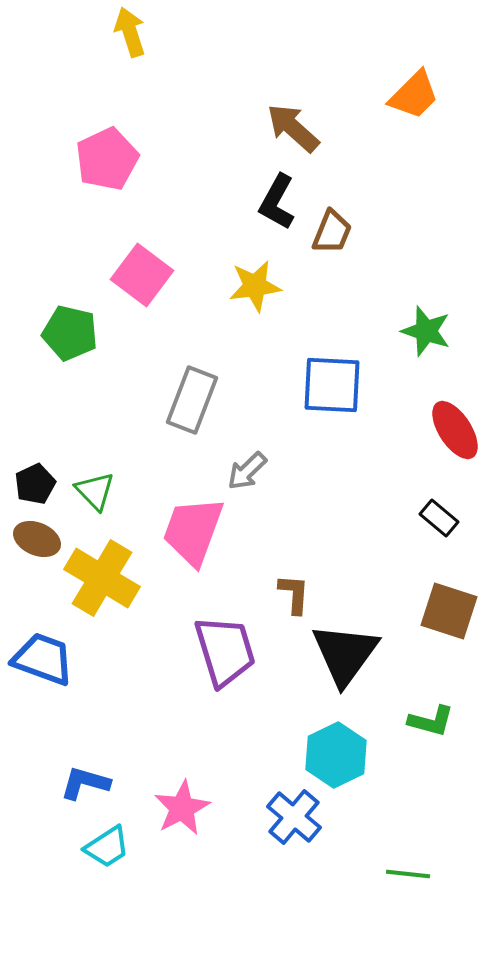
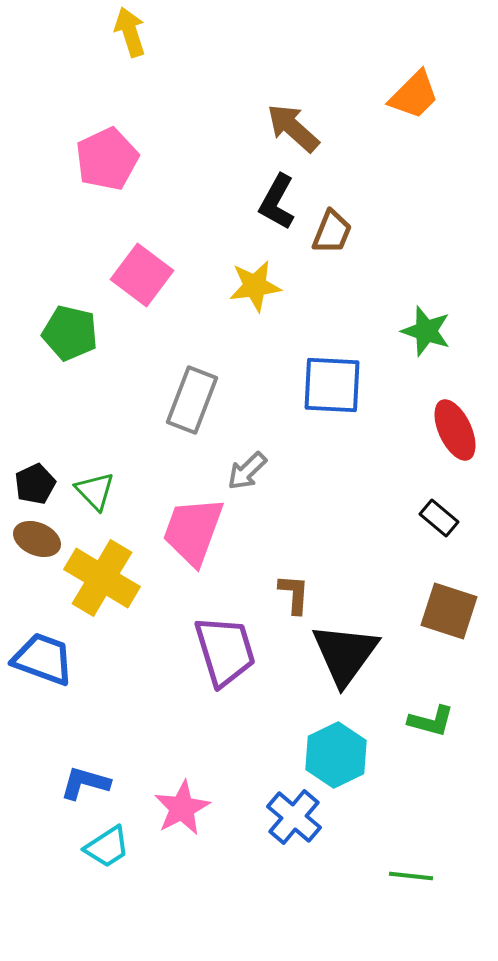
red ellipse: rotated 8 degrees clockwise
green line: moved 3 px right, 2 px down
